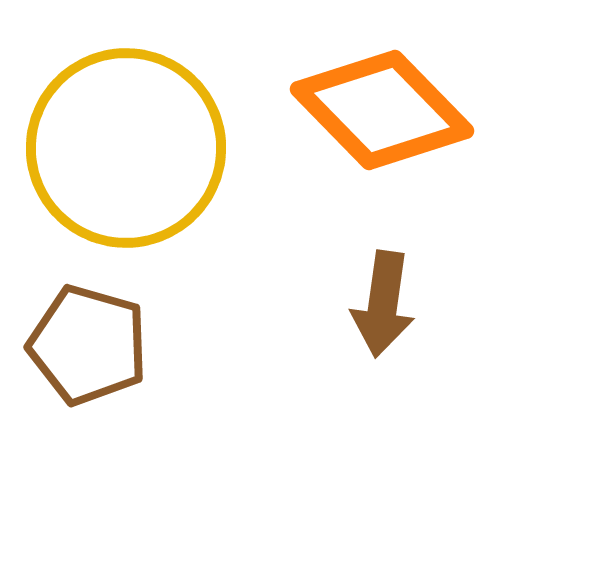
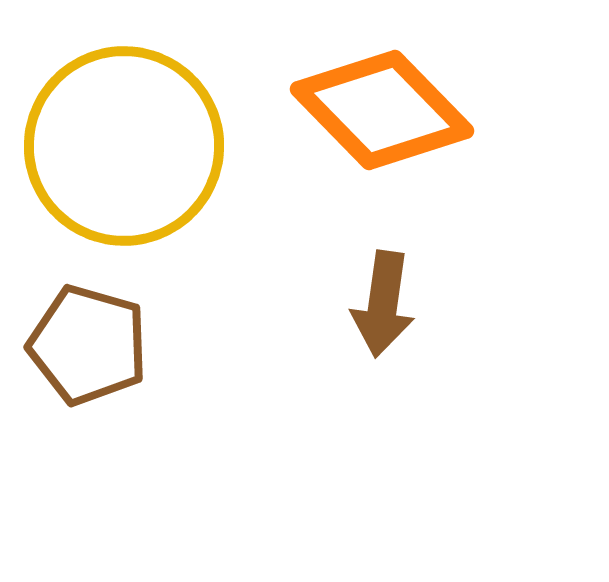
yellow circle: moved 2 px left, 2 px up
